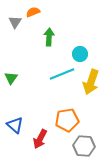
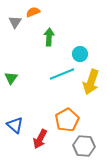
orange pentagon: rotated 20 degrees counterclockwise
